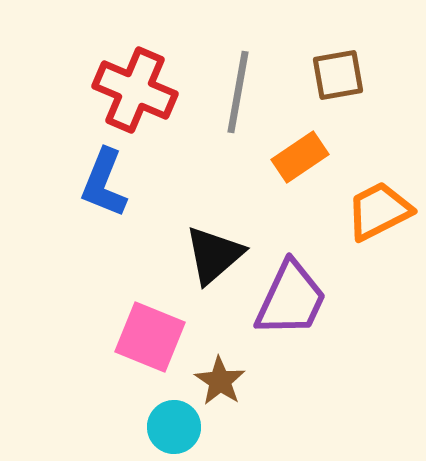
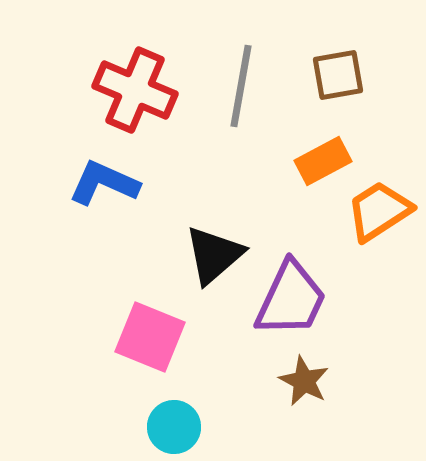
gray line: moved 3 px right, 6 px up
orange rectangle: moved 23 px right, 4 px down; rotated 6 degrees clockwise
blue L-shape: rotated 92 degrees clockwise
orange trapezoid: rotated 6 degrees counterclockwise
brown star: moved 84 px right; rotated 6 degrees counterclockwise
